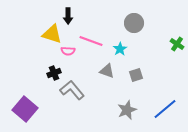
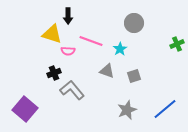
green cross: rotated 32 degrees clockwise
gray square: moved 2 px left, 1 px down
